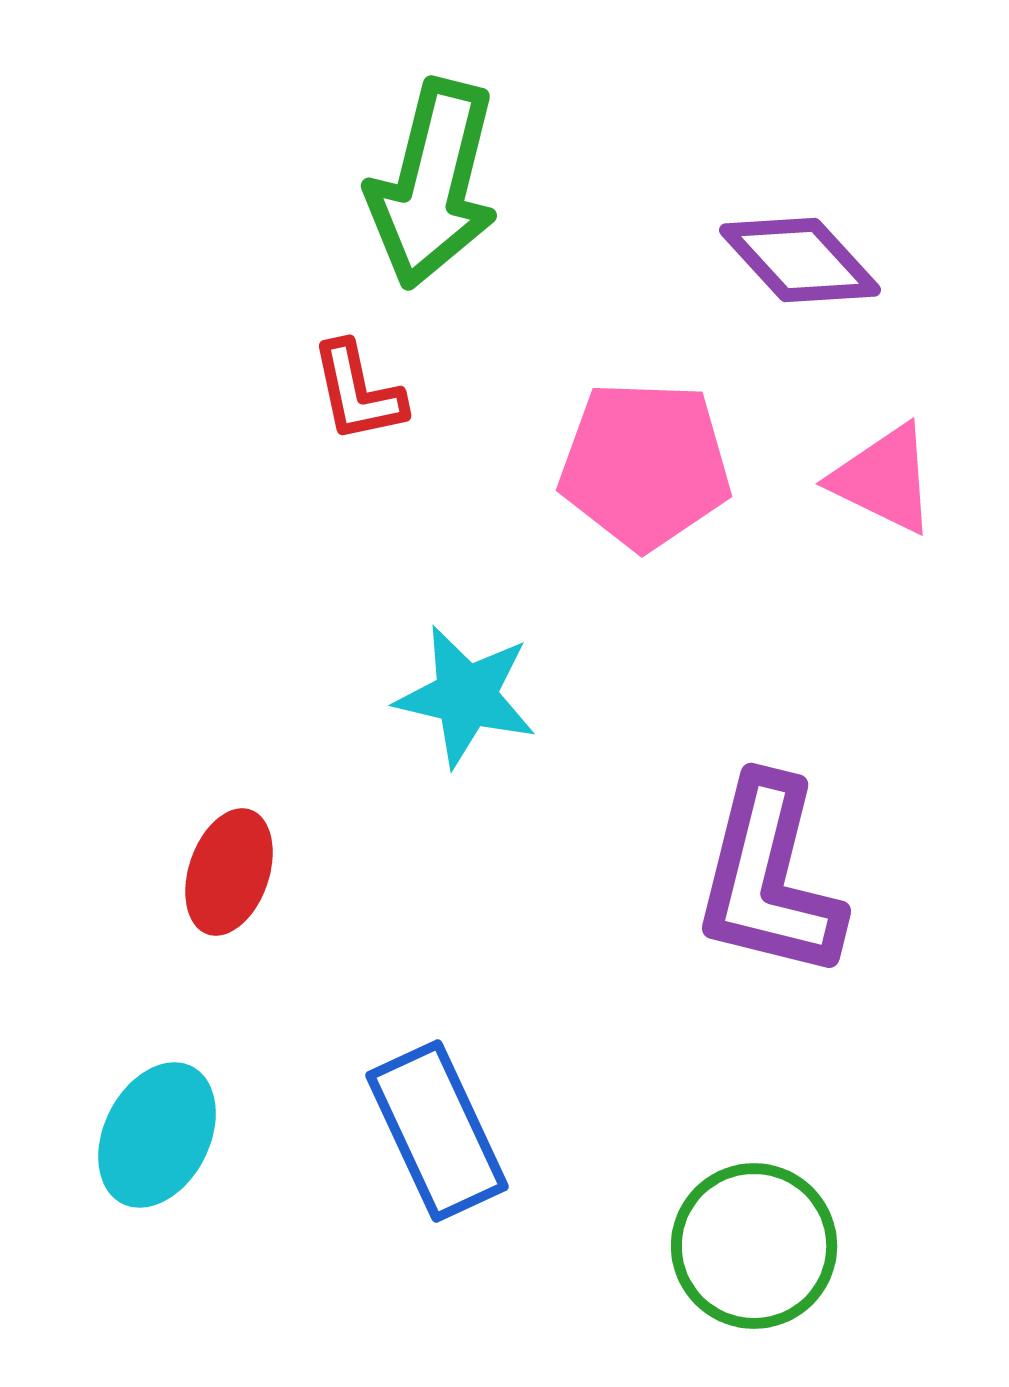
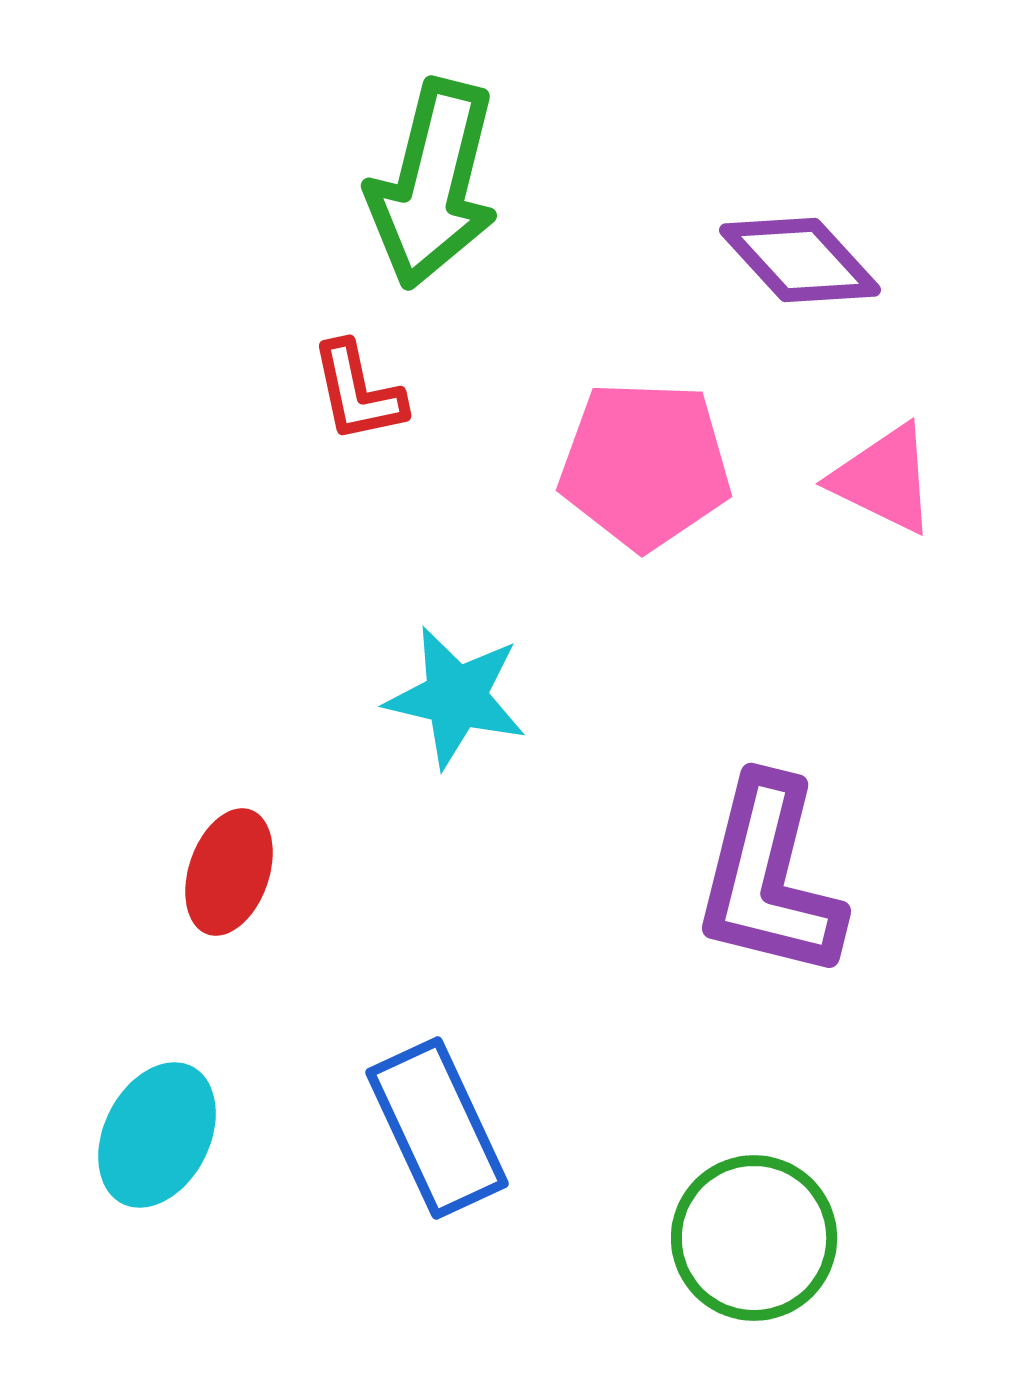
cyan star: moved 10 px left, 1 px down
blue rectangle: moved 3 px up
green circle: moved 8 px up
